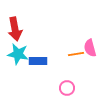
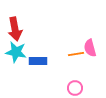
cyan star: moved 2 px left, 2 px up
pink circle: moved 8 px right
